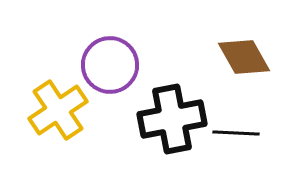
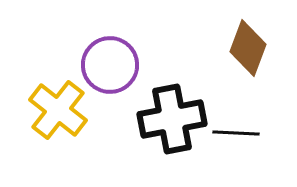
brown diamond: moved 4 px right, 9 px up; rotated 50 degrees clockwise
yellow cross: rotated 18 degrees counterclockwise
